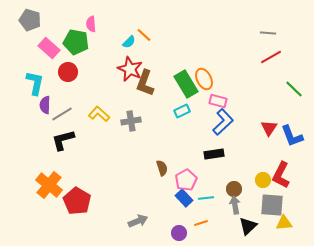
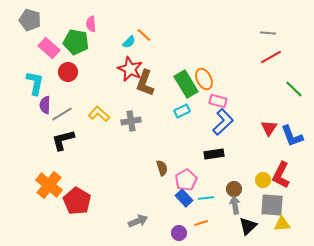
yellow triangle at (284, 223): moved 2 px left, 1 px down
